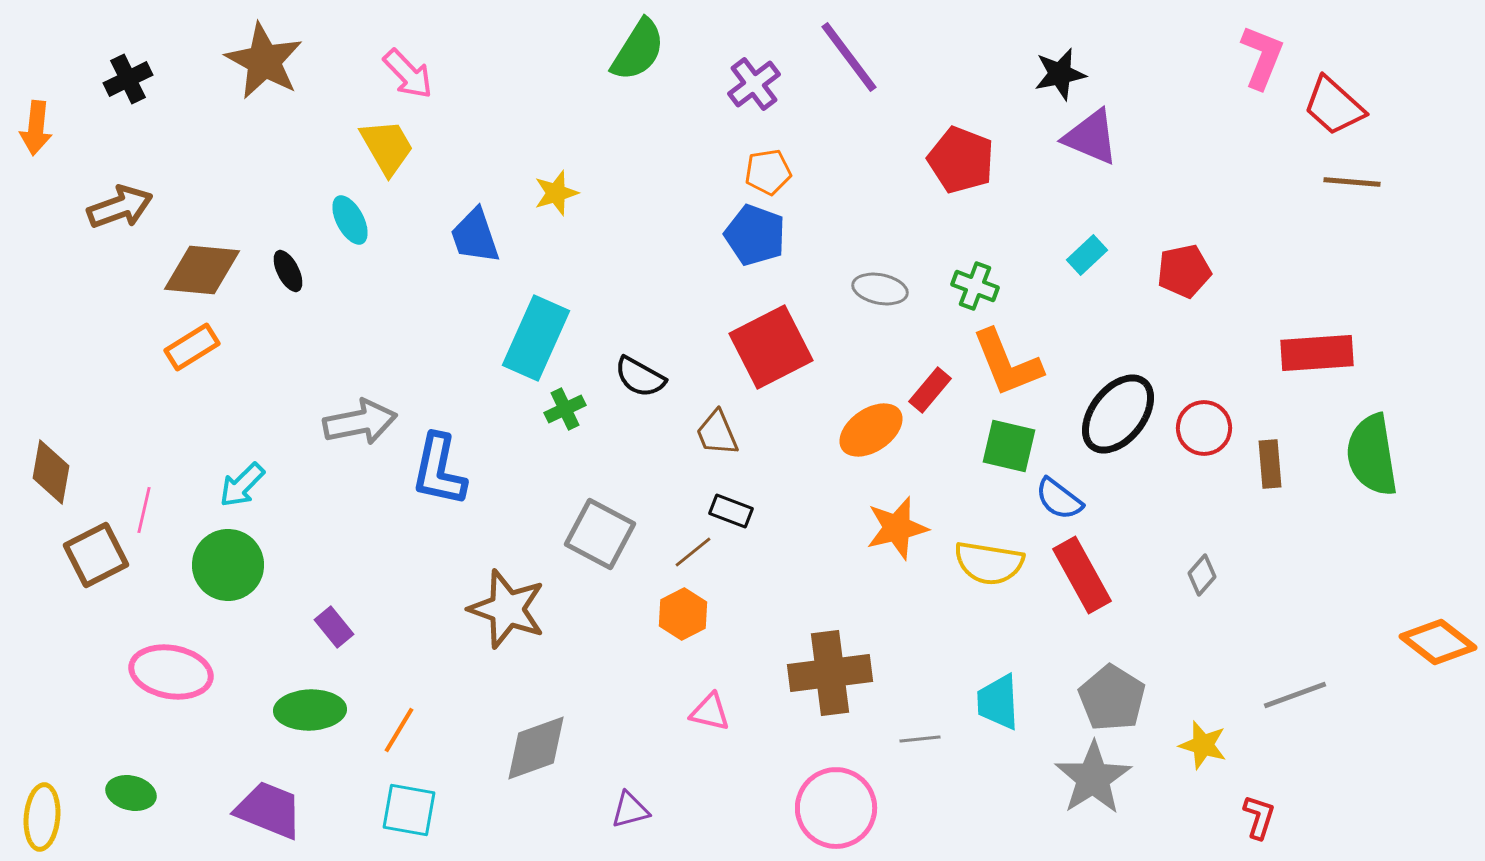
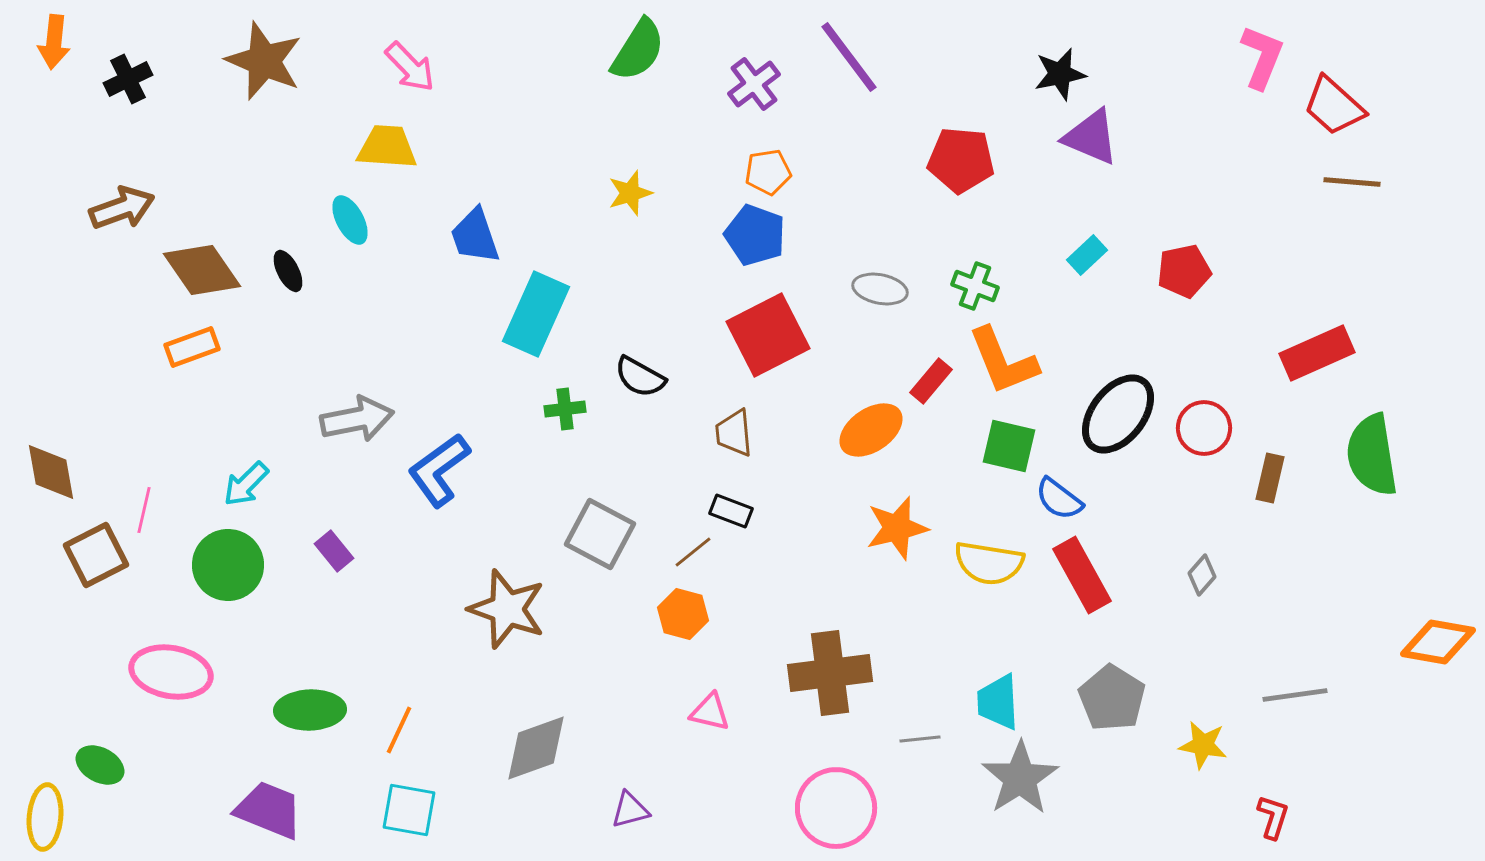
brown star at (264, 61): rotated 6 degrees counterclockwise
pink arrow at (408, 74): moved 2 px right, 7 px up
orange arrow at (36, 128): moved 18 px right, 86 px up
yellow trapezoid at (387, 147): rotated 56 degrees counterclockwise
red pentagon at (961, 160): rotated 16 degrees counterclockwise
yellow star at (556, 193): moved 74 px right
brown arrow at (120, 207): moved 2 px right, 1 px down
brown diamond at (202, 270): rotated 50 degrees clockwise
cyan rectangle at (536, 338): moved 24 px up
orange rectangle at (192, 347): rotated 12 degrees clockwise
red square at (771, 347): moved 3 px left, 12 px up
red rectangle at (1317, 353): rotated 20 degrees counterclockwise
orange L-shape at (1007, 363): moved 4 px left, 2 px up
red rectangle at (930, 390): moved 1 px right, 9 px up
green cross at (565, 409): rotated 18 degrees clockwise
gray arrow at (360, 422): moved 3 px left, 3 px up
brown trapezoid at (717, 433): moved 17 px right; rotated 18 degrees clockwise
brown rectangle at (1270, 464): moved 14 px down; rotated 18 degrees clockwise
blue L-shape at (439, 470): rotated 42 degrees clockwise
brown diamond at (51, 472): rotated 20 degrees counterclockwise
cyan arrow at (242, 485): moved 4 px right, 1 px up
orange hexagon at (683, 614): rotated 18 degrees counterclockwise
purple rectangle at (334, 627): moved 76 px up
orange diamond at (1438, 642): rotated 28 degrees counterclockwise
gray line at (1295, 695): rotated 12 degrees clockwise
orange line at (399, 730): rotated 6 degrees counterclockwise
yellow star at (1203, 745): rotated 6 degrees counterclockwise
gray star at (1093, 778): moved 73 px left
green ellipse at (131, 793): moved 31 px left, 28 px up; rotated 15 degrees clockwise
yellow ellipse at (42, 817): moved 3 px right
red L-shape at (1259, 817): moved 14 px right
